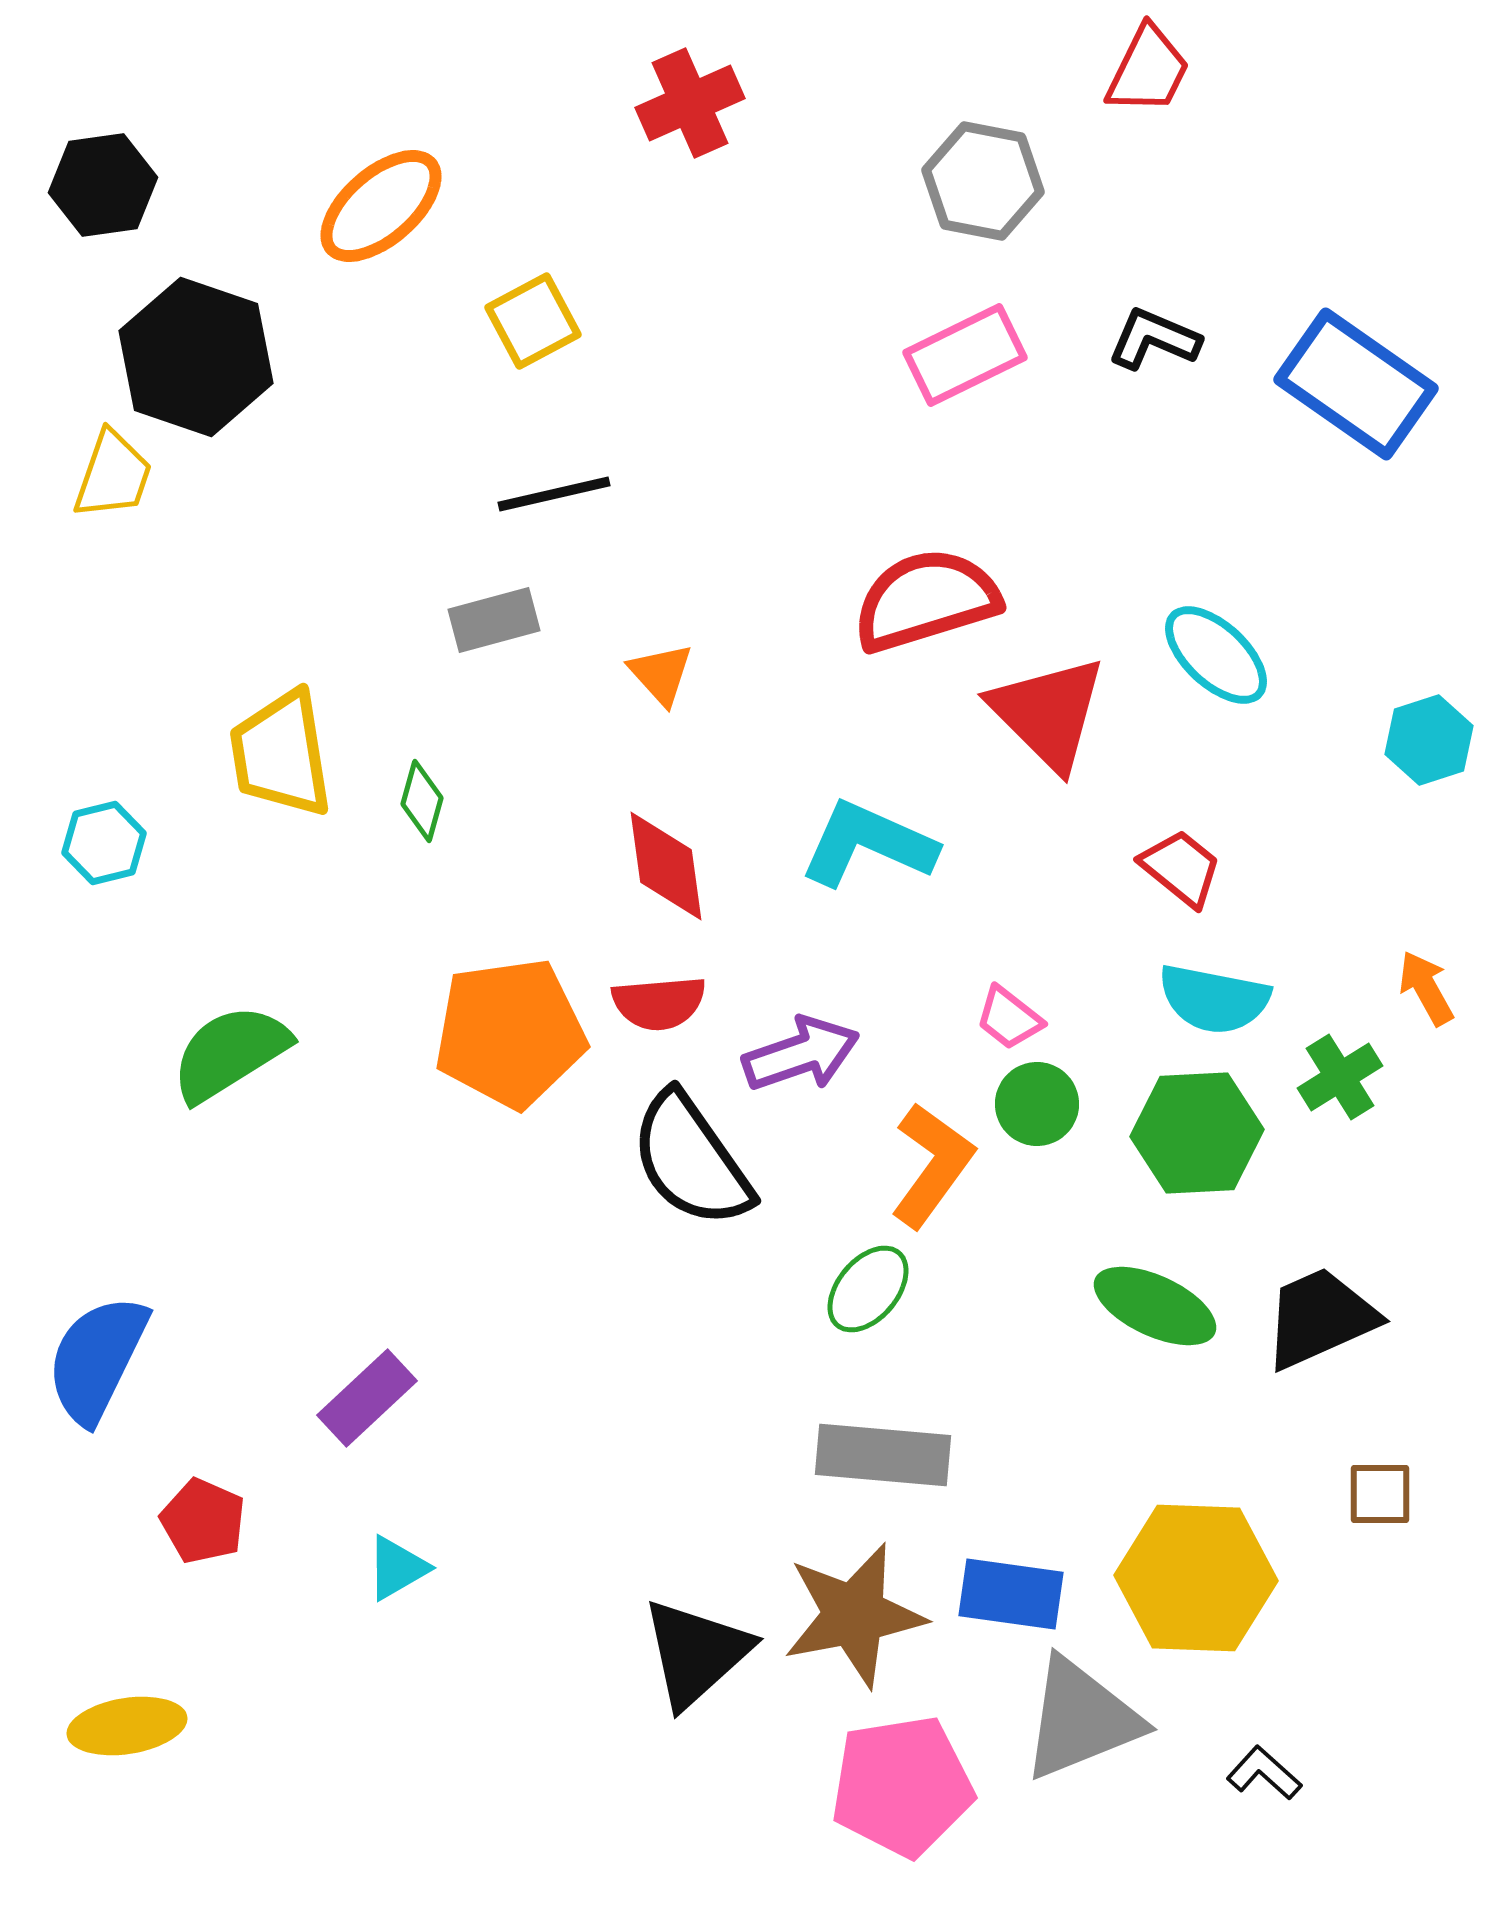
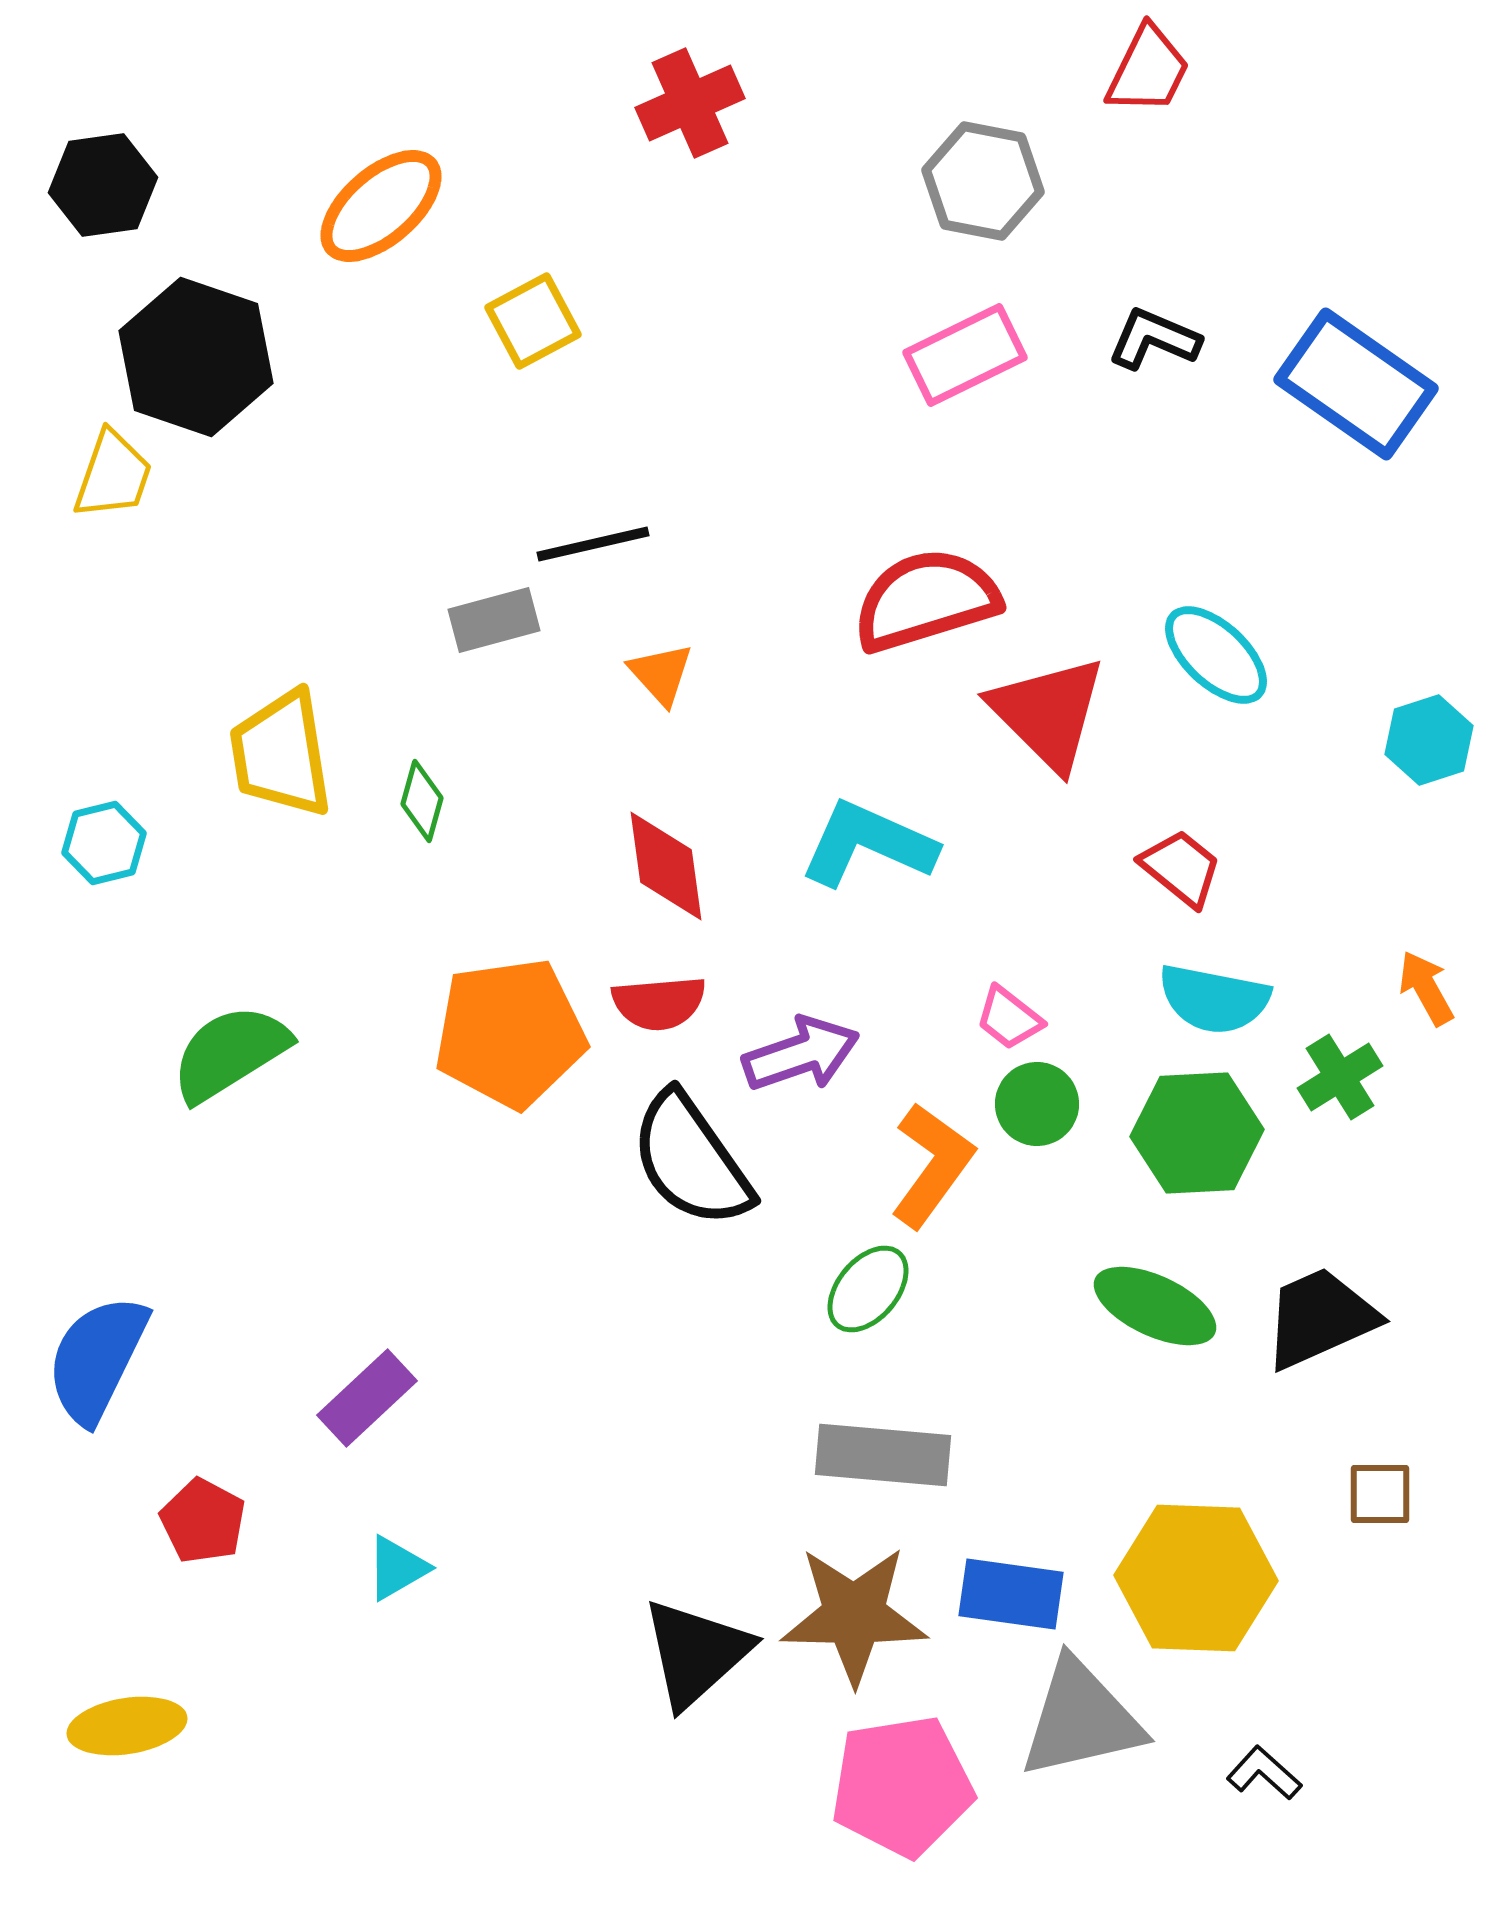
black line at (554, 494): moved 39 px right, 50 px down
red pentagon at (203, 1521): rotated 4 degrees clockwise
brown star at (854, 1615): rotated 12 degrees clockwise
gray triangle at (1081, 1719): rotated 9 degrees clockwise
